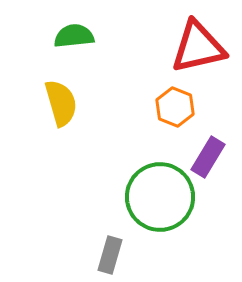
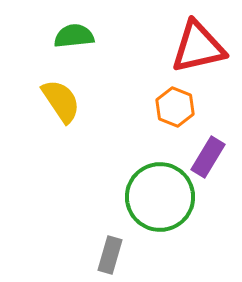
yellow semicircle: moved 2 px up; rotated 18 degrees counterclockwise
